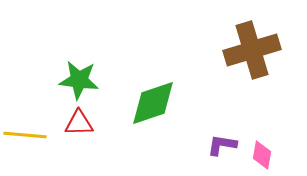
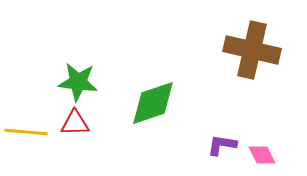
brown cross: rotated 30 degrees clockwise
green star: moved 1 px left, 2 px down
red triangle: moved 4 px left
yellow line: moved 1 px right, 3 px up
pink diamond: rotated 36 degrees counterclockwise
